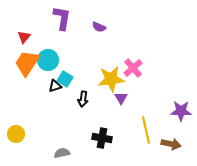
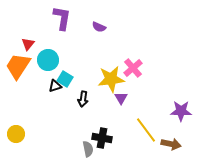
red triangle: moved 4 px right, 7 px down
orange trapezoid: moved 9 px left, 3 px down
yellow line: rotated 24 degrees counterclockwise
gray semicircle: moved 26 px right, 4 px up; rotated 91 degrees clockwise
